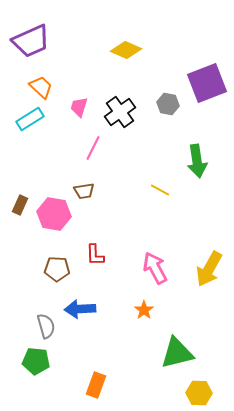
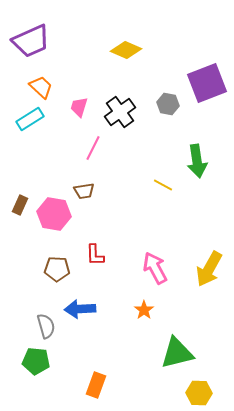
yellow line: moved 3 px right, 5 px up
